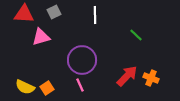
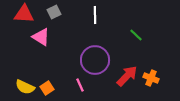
pink triangle: rotated 48 degrees clockwise
purple circle: moved 13 px right
